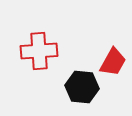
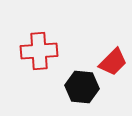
red trapezoid: rotated 16 degrees clockwise
